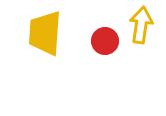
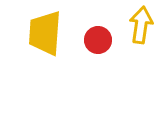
red circle: moved 7 px left, 1 px up
